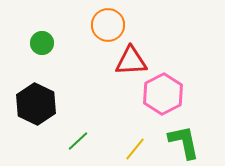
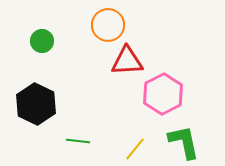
green circle: moved 2 px up
red triangle: moved 4 px left
green line: rotated 50 degrees clockwise
